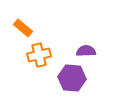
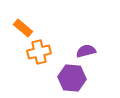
purple semicircle: rotated 12 degrees counterclockwise
orange cross: moved 3 px up
